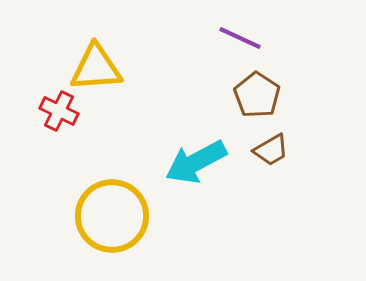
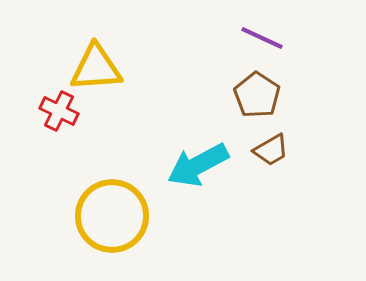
purple line: moved 22 px right
cyan arrow: moved 2 px right, 3 px down
